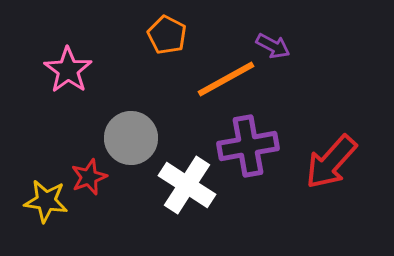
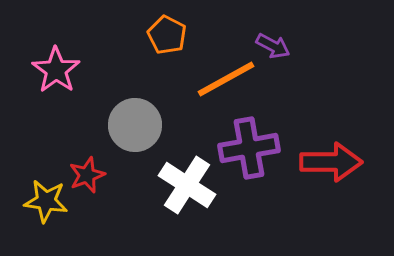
pink star: moved 12 px left
gray circle: moved 4 px right, 13 px up
purple cross: moved 1 px right, 2 px down
red arrow: rotated 132 degrees counterclockwise
red star: moved 2 px left, 2 px up
